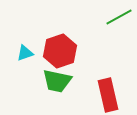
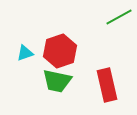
red rectangle: moved 1 px left, 10 px up
